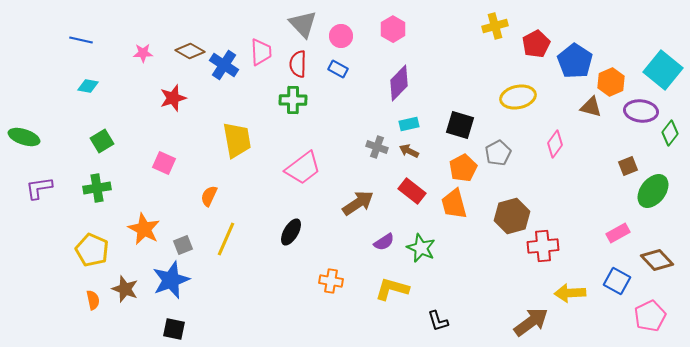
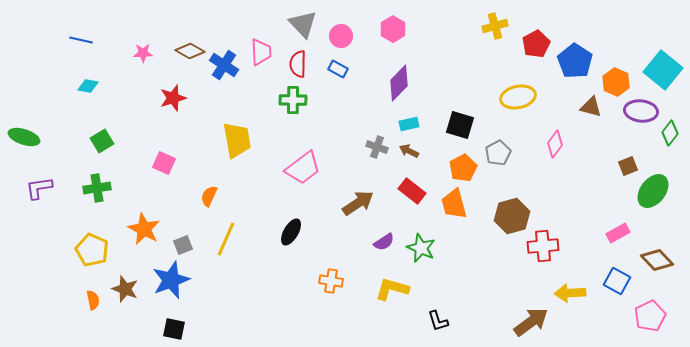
orange hexagon at (611, 82): moved 5 px right; rotated 12 degrees counterclockwise
